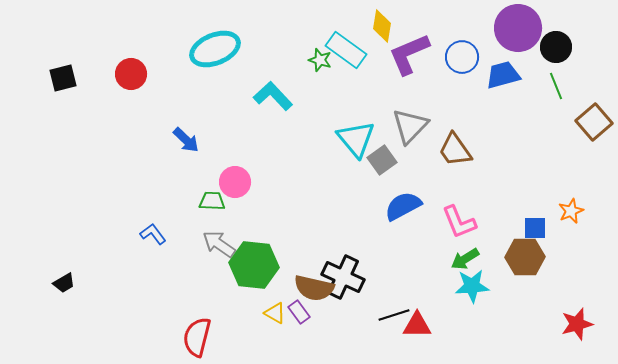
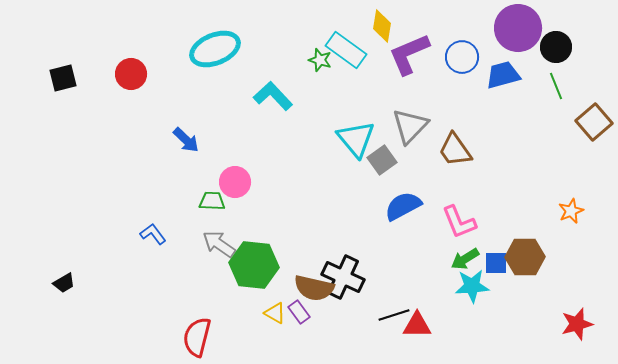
blue square: moved 39 px left, 35 px down
